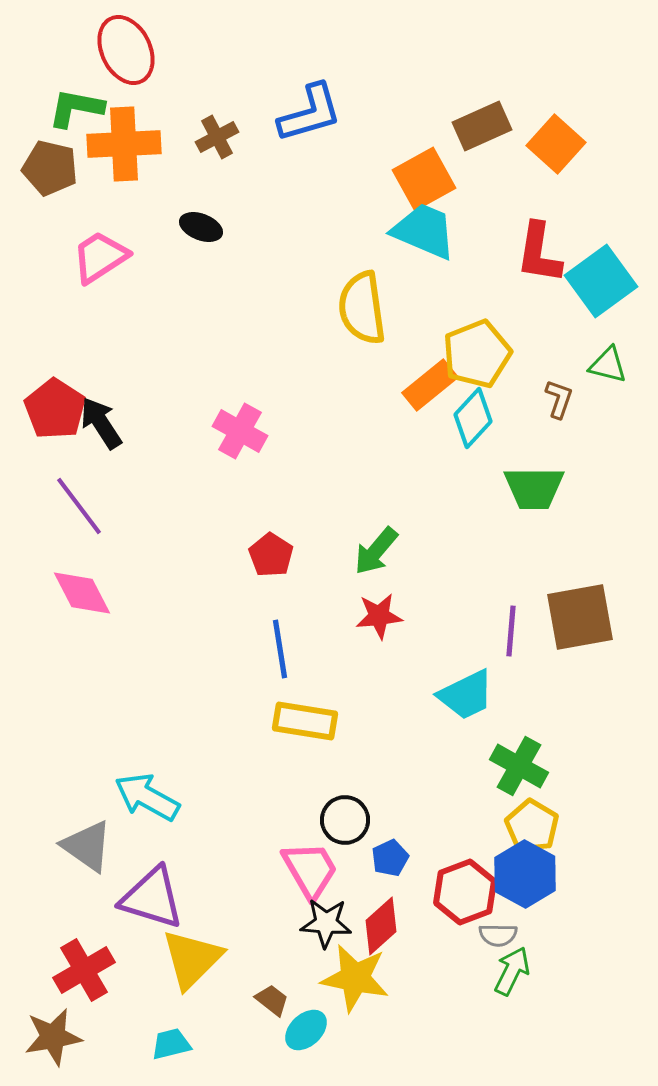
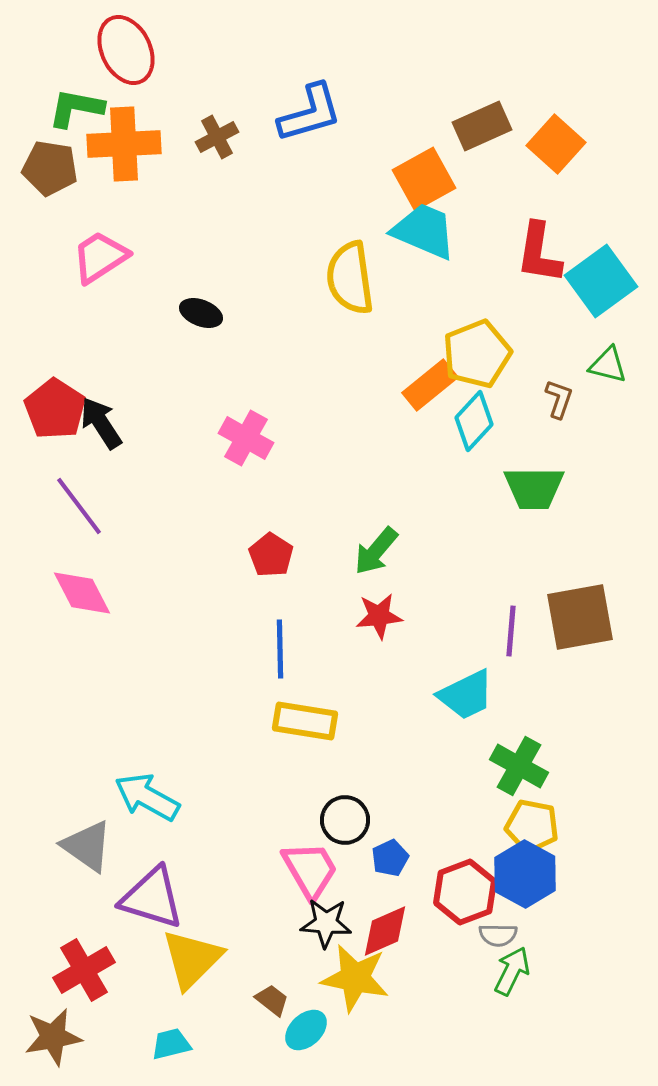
brown pentagon at (50, 168): rotated 4 degrees counterclockwise
black ellipse at (201, 227): moved 86 px down
yellow semicircle at (362, 308): moved 12 px left, 30 px up
cyan diamond at (473, 418): moved 1 px right, 3 px down
pink cross at (240, 431): moved 6 px right, 7 px down
blue line at (280, 649): rotated 8 degrees clockwise
yellow pentagon at (532, 826): rotated 20 degrees counterclockwise
red diamond at (381, 926): moved 4 px right, 5 px down; rotated 18 degrees clockwise
